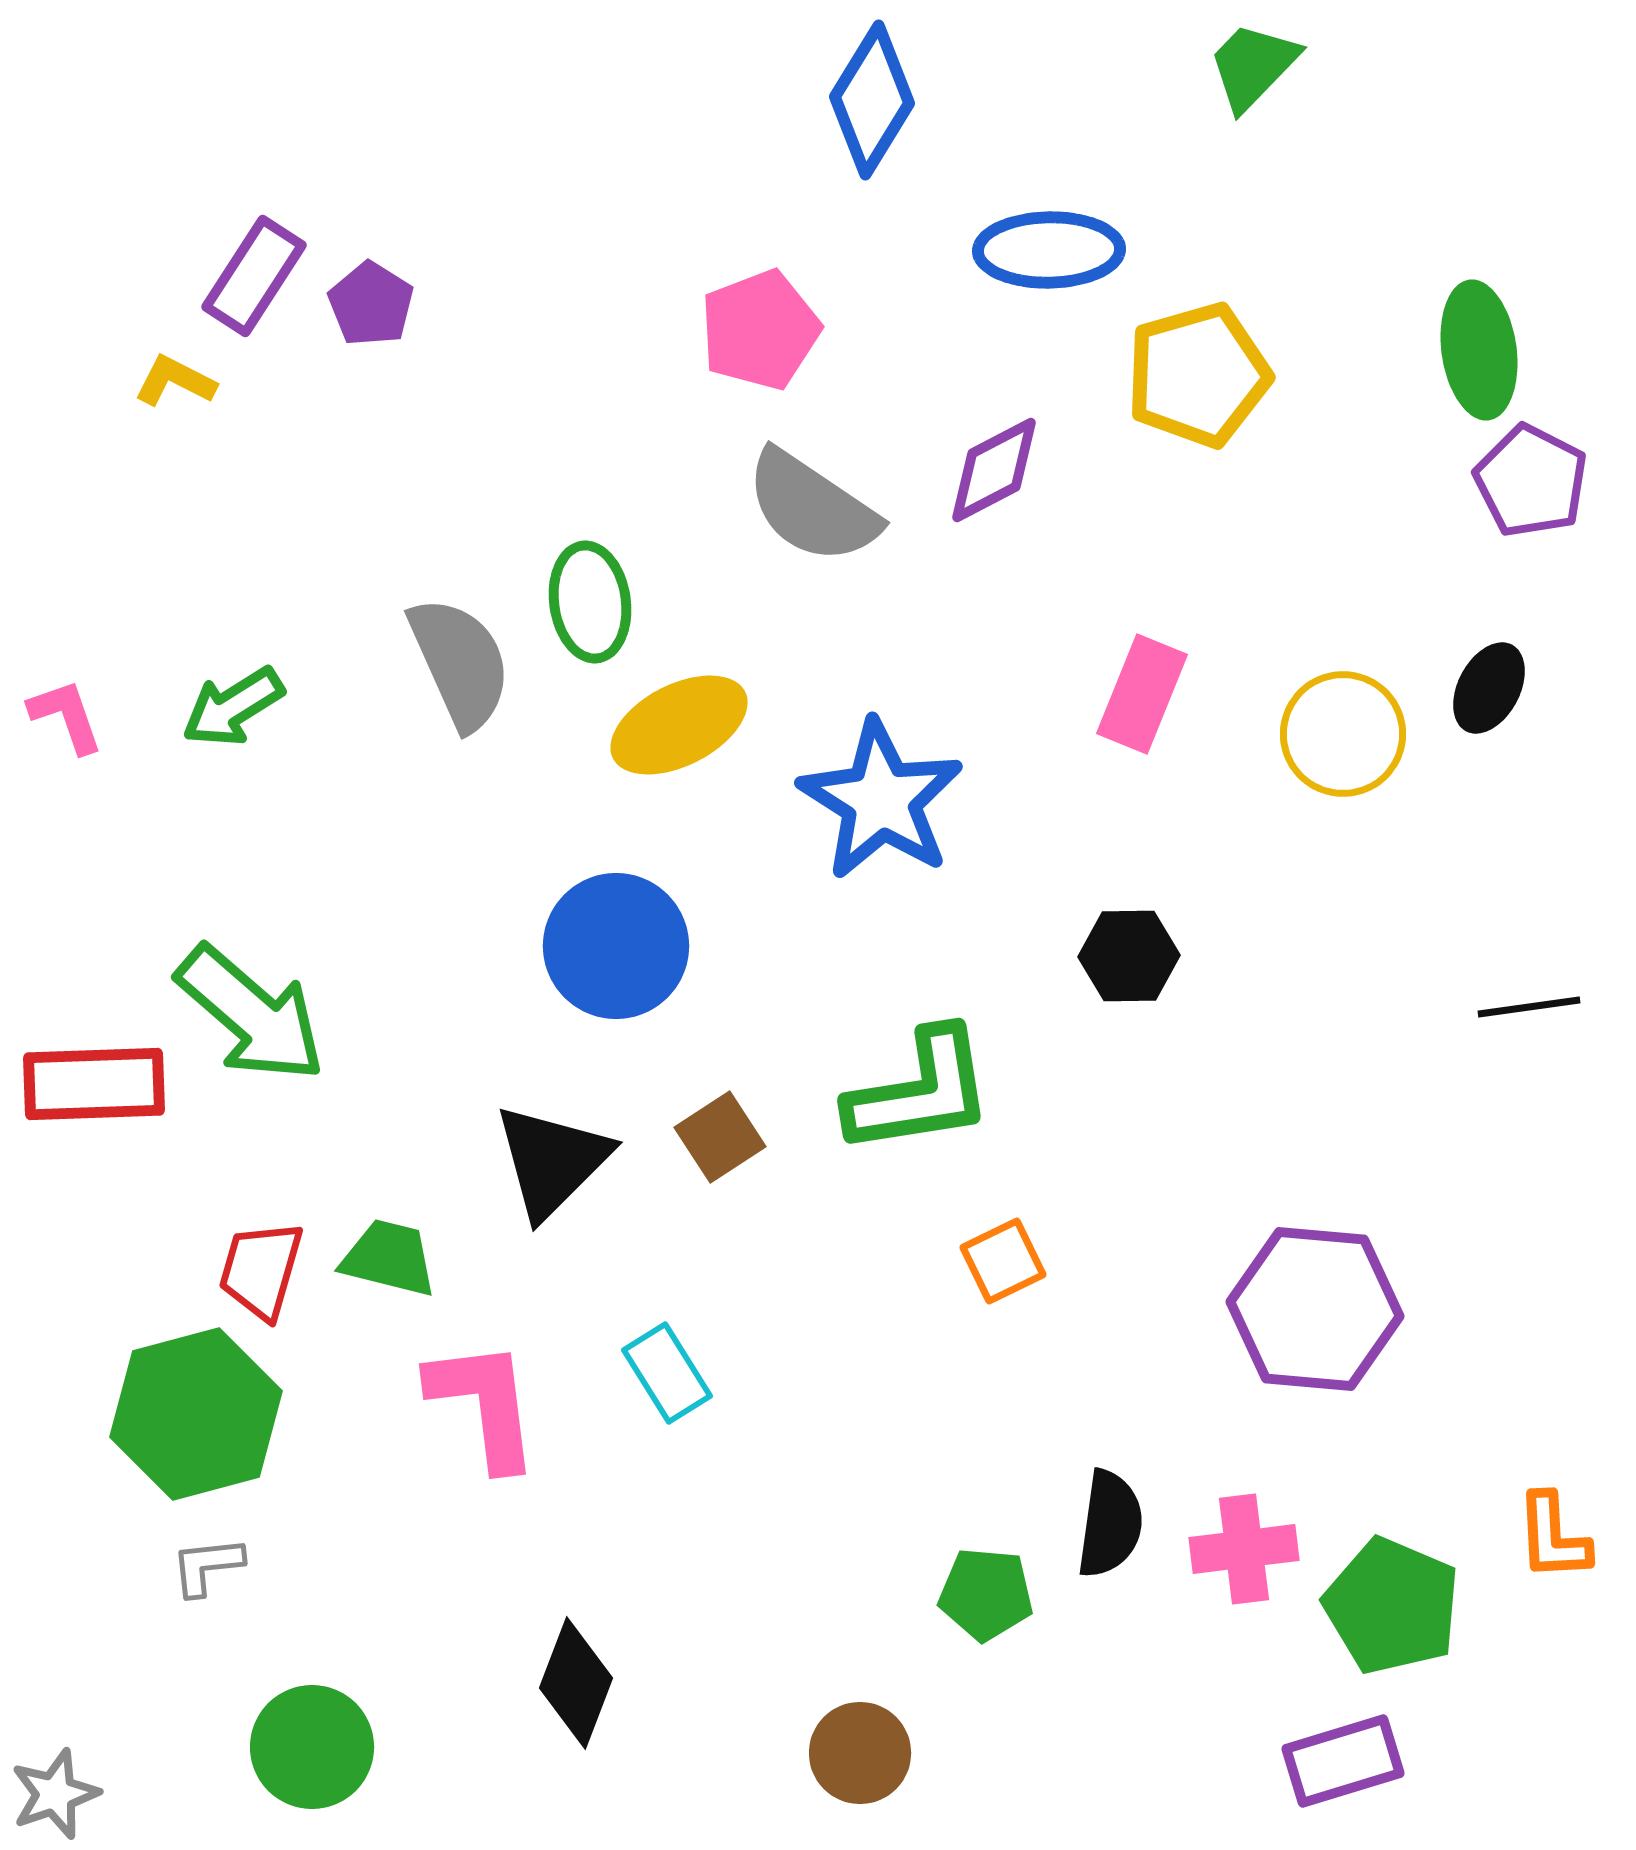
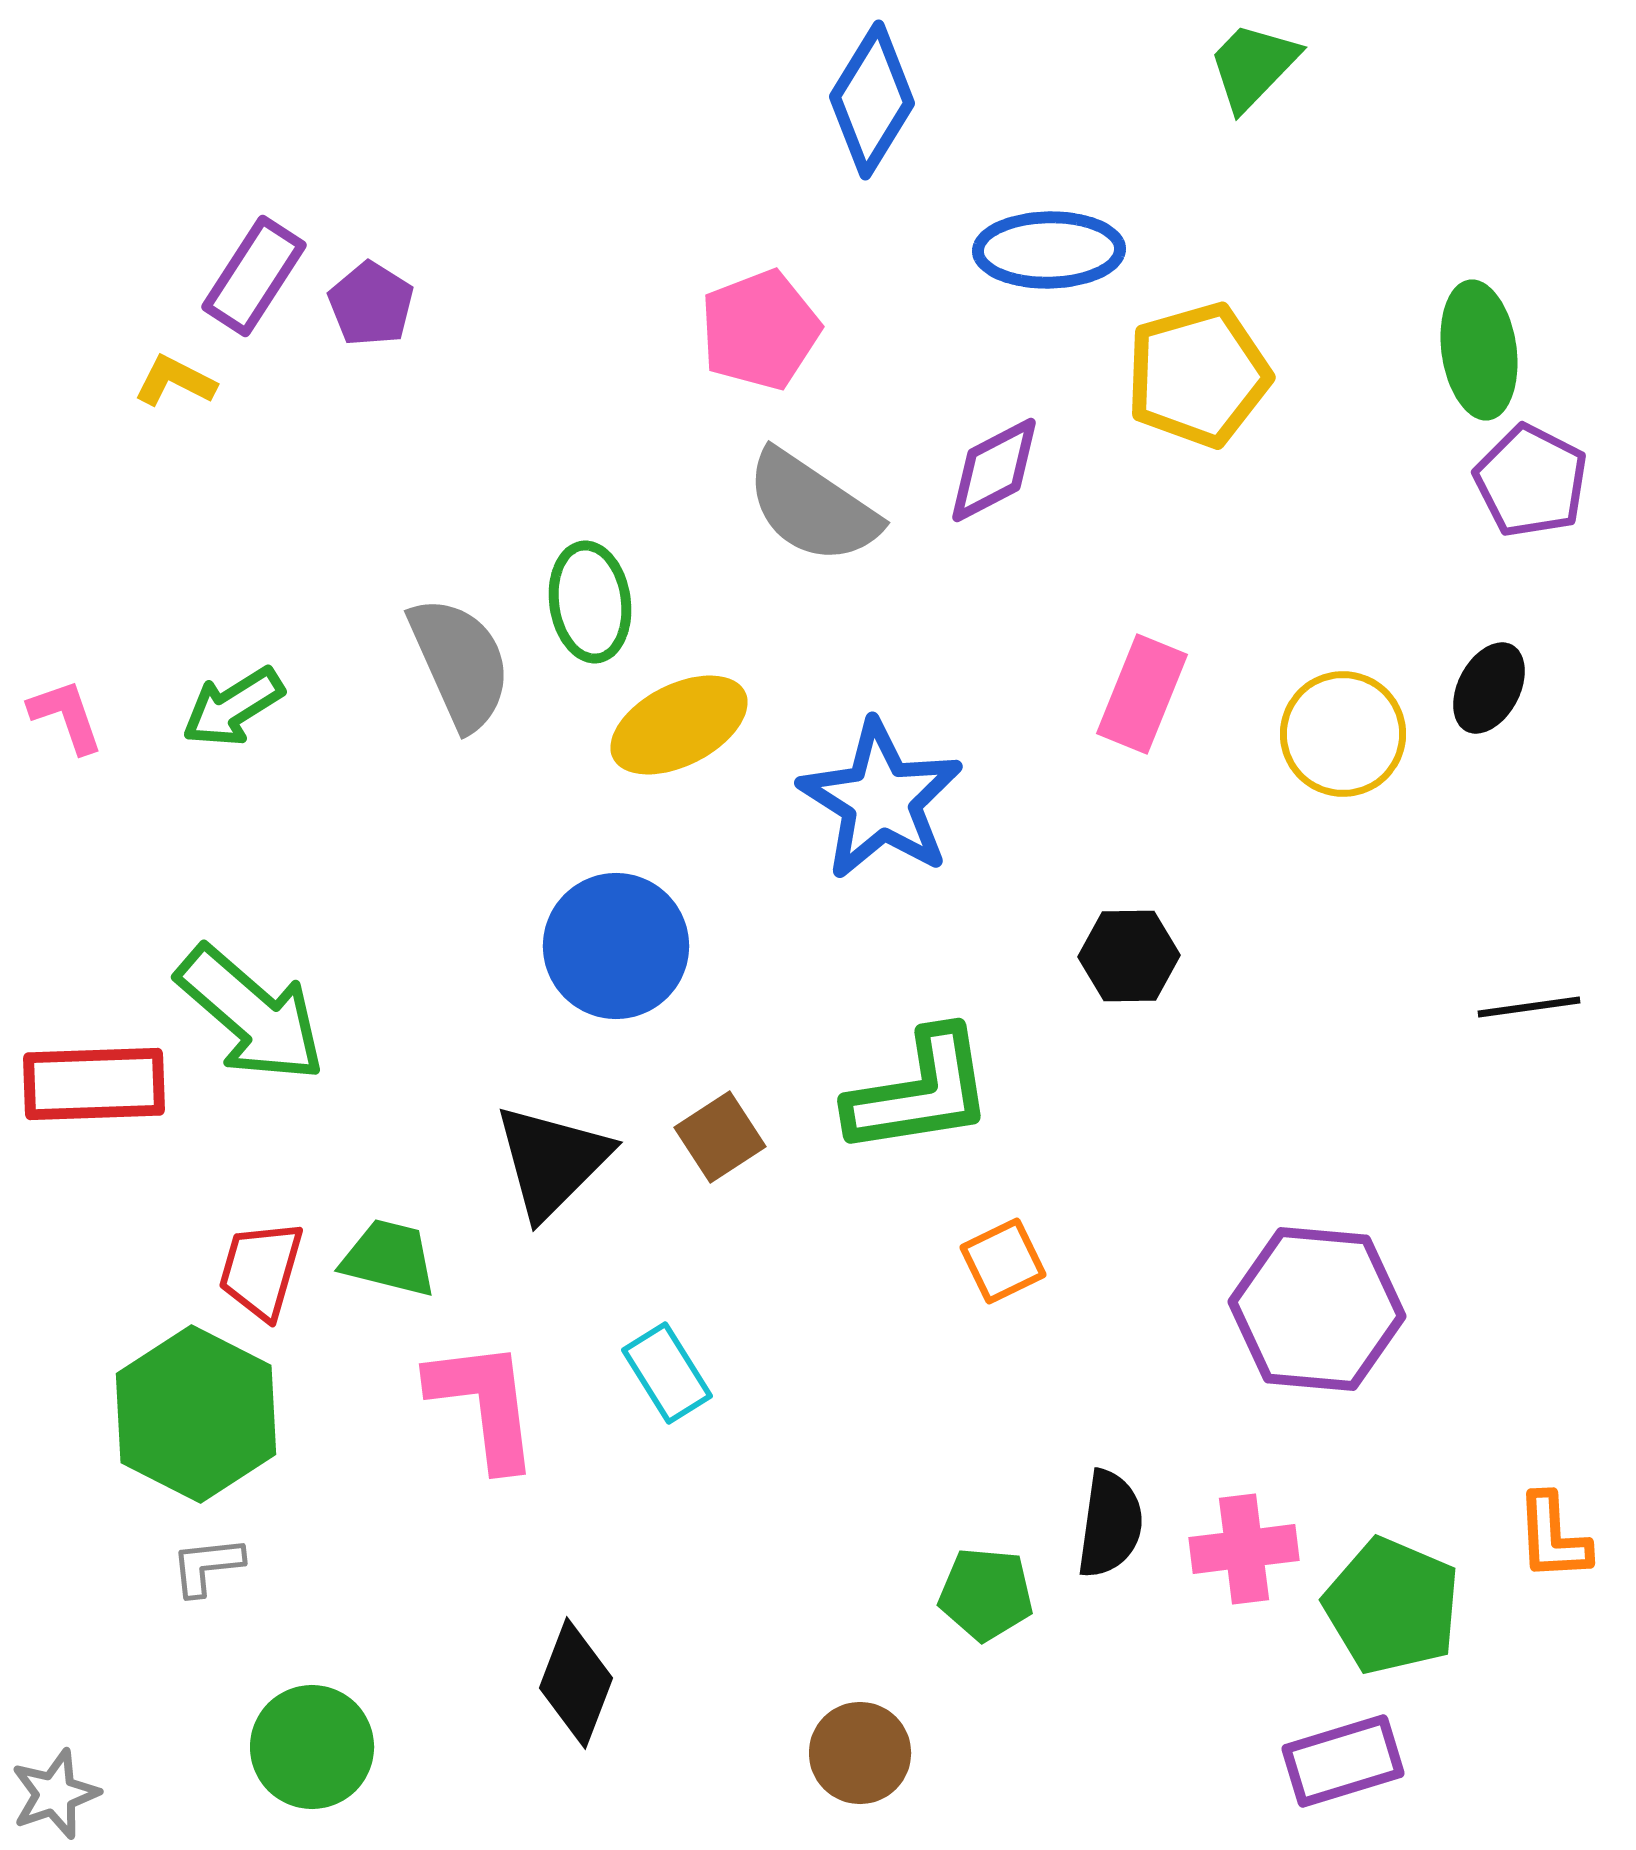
purple hexagon at (1315, 1309): moved 2 px right
green hexagon at (196, 1414): rotated 18 degrees counterclockwise
